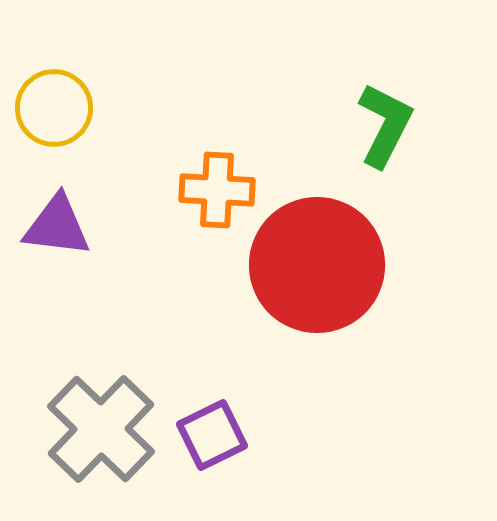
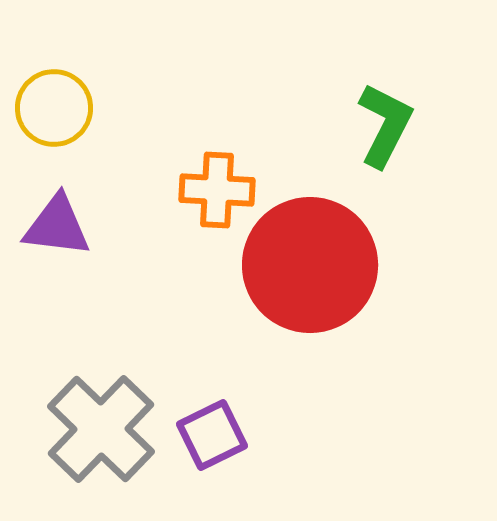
red circle: moved 7 px left
